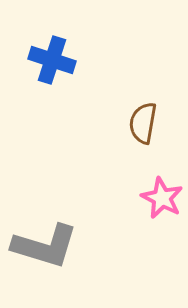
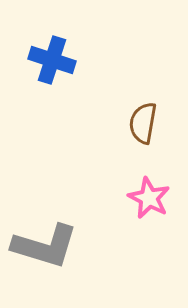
pink star: moved 13 px left
